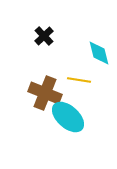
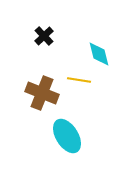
cyan diamond: moved 1 px down
brown cross: moved 3 px left
cyan ellipse: moved 1 px left, 19 px down; rotated 16 degrees clockwise
